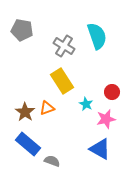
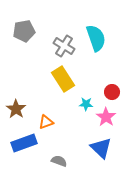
gray pentagon: moved 2 px right, 1 px down; rotated 20 degrees counterclockwise
cyan semicircle: moved 1 px left, 2 px down
yellow rectangle: moved 1 px right, 2 px up
cyan star: rotated 24 degrees counterclockwise
orange triangle: moved 1 px left, 14 px down
brown star: moved 9 px left, 3 px up
pink star: moved 2 px up; rotated 24 degrees counterclockwise
blue rectangle: moved 4 px left, 1 px up; rotated 60 degrees counterclockwise
blue triangle: moved 1 px right, 1 px up; rotated 15 degrees clockwise
gray semicircle: moved 7 px right
